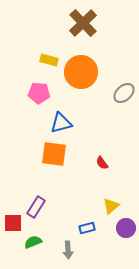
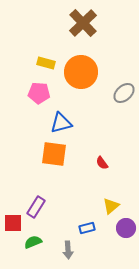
yellow rectangle: moved 3 px left, 3 px down
